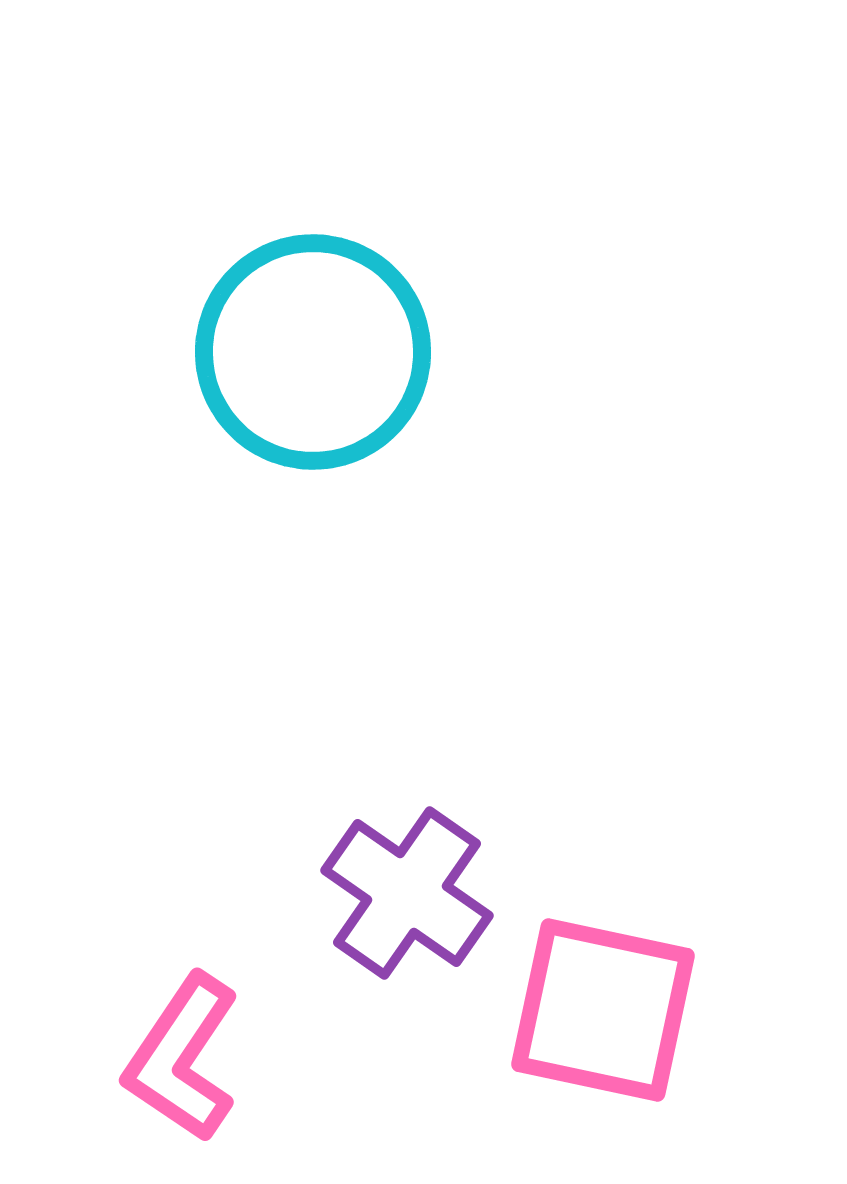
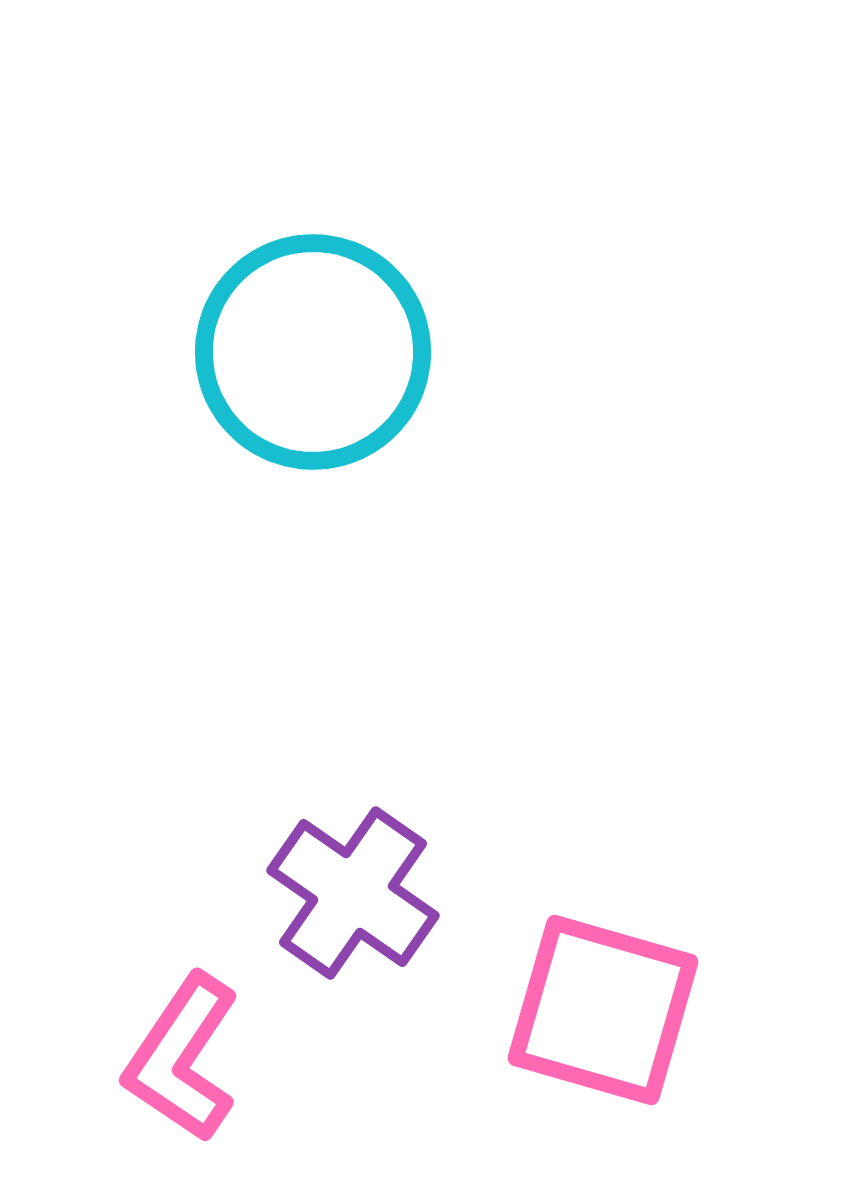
purple cross: moved 54 px left
pink square: rotated 4 degrees clockwise
